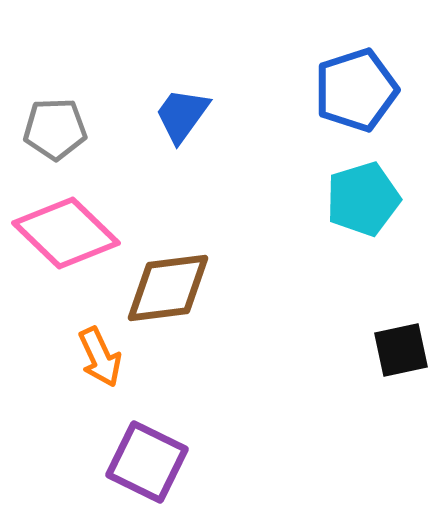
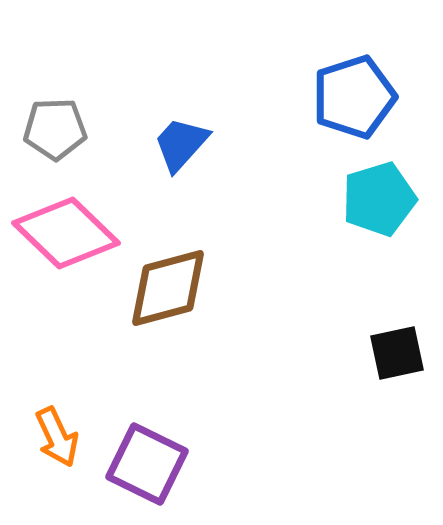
blue pentagon: moved 2 px left, 7 px down
blue trapezoid: moved 1 px left, 29 px down; rotated 6 degrees clockwise
cyan pentagon: moved 16 px right
brown diamond: rotated 8 degrees counterclockwise
black square: moved 4 px left, 3 px down
orange arrow: moved 43 px left, 80 px down
purple square: moved 2 px down
